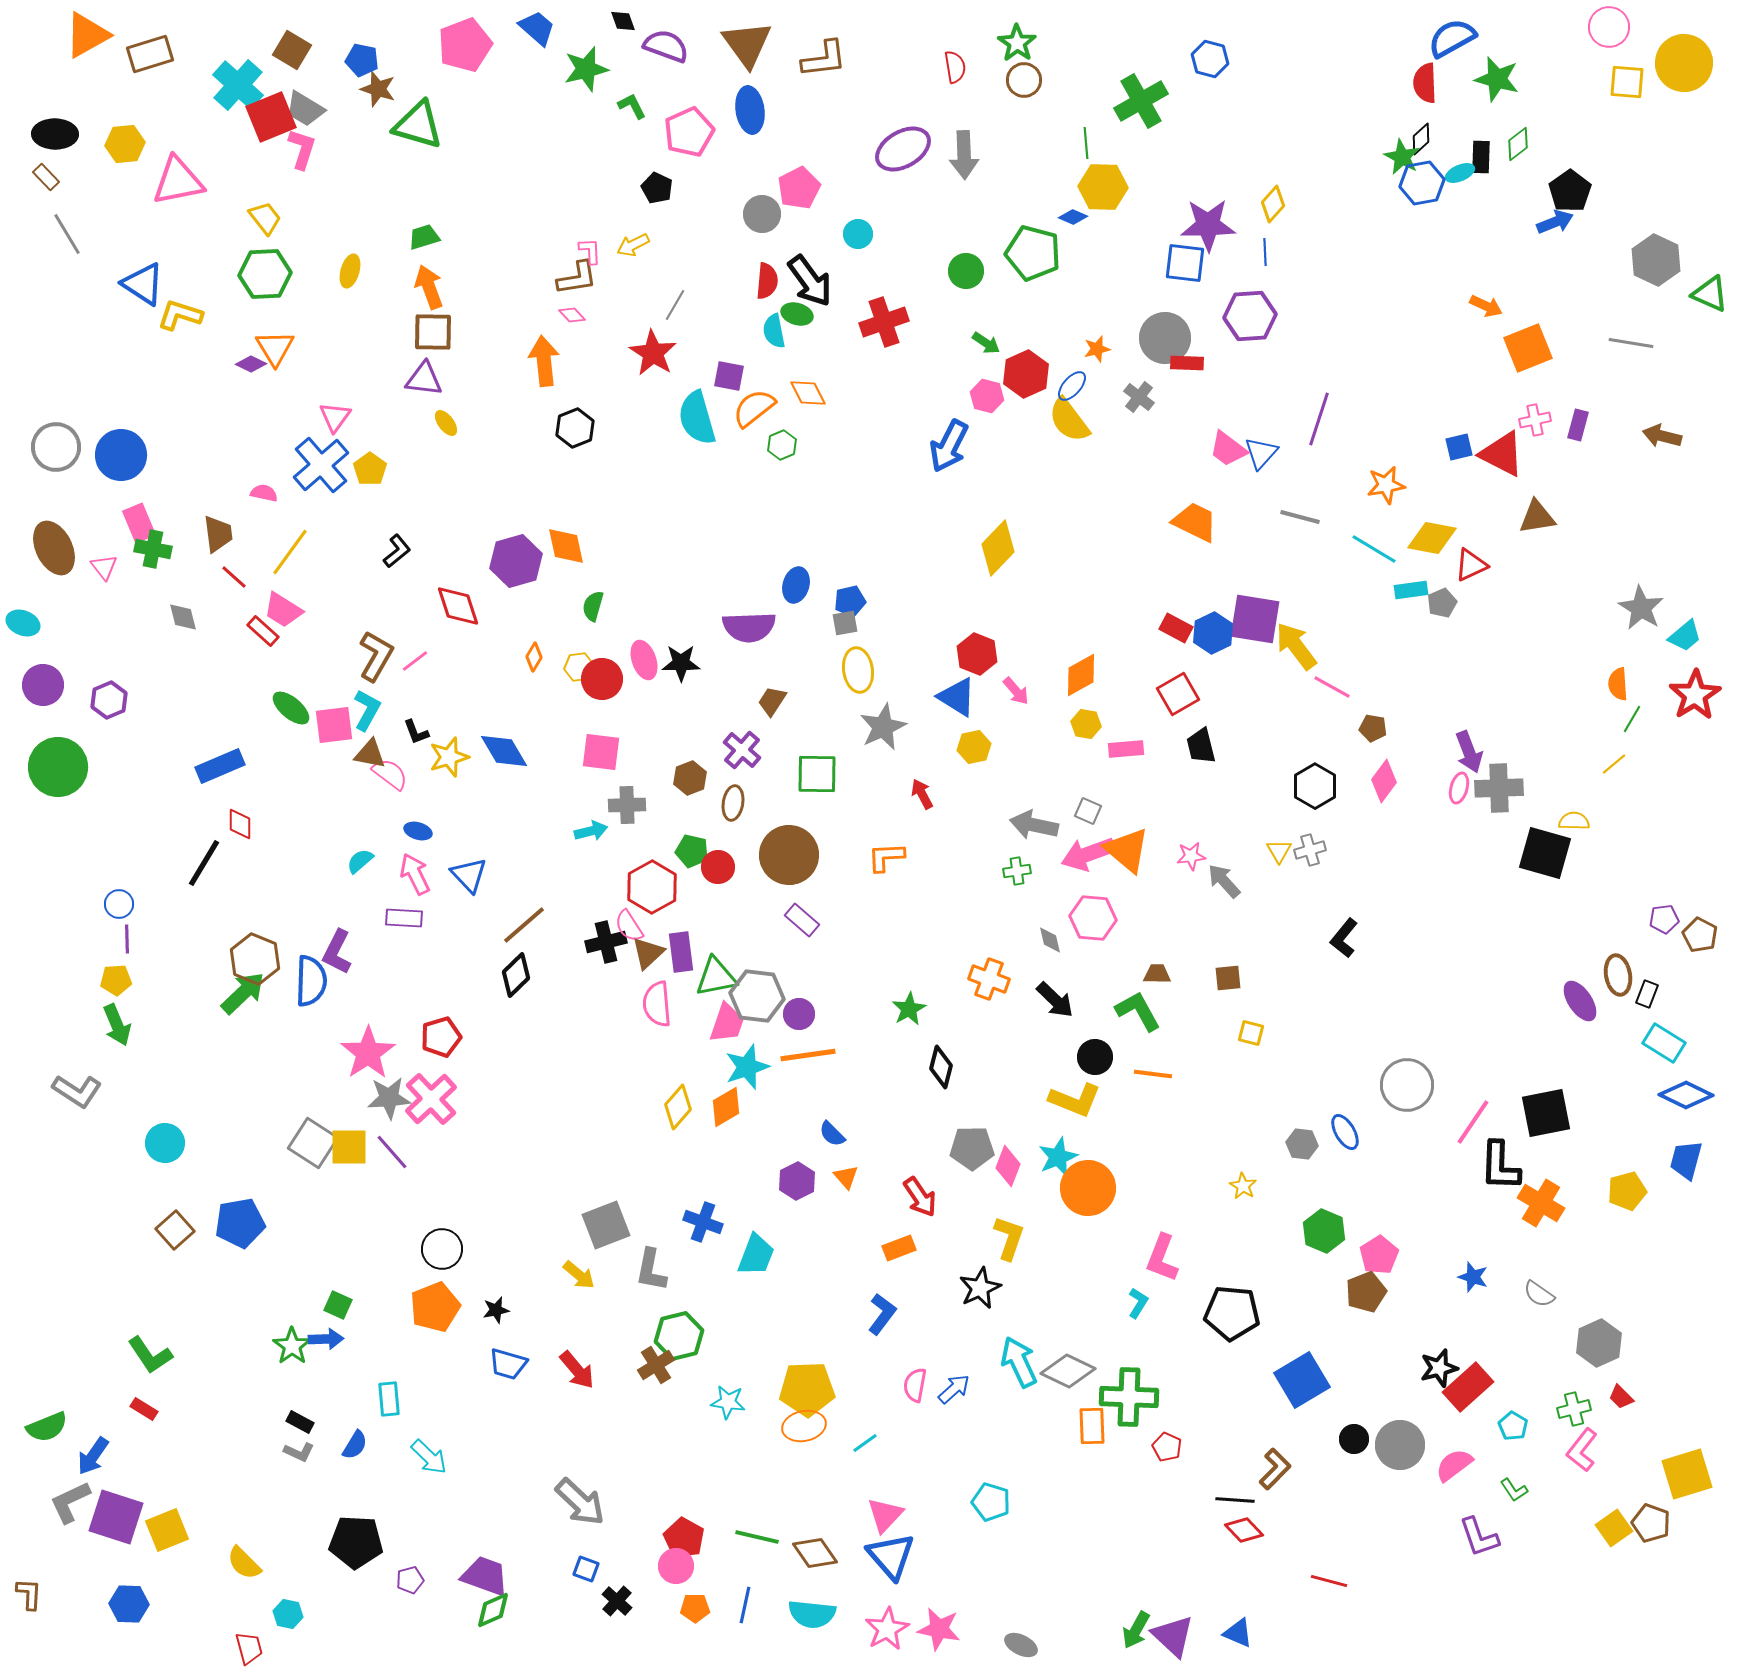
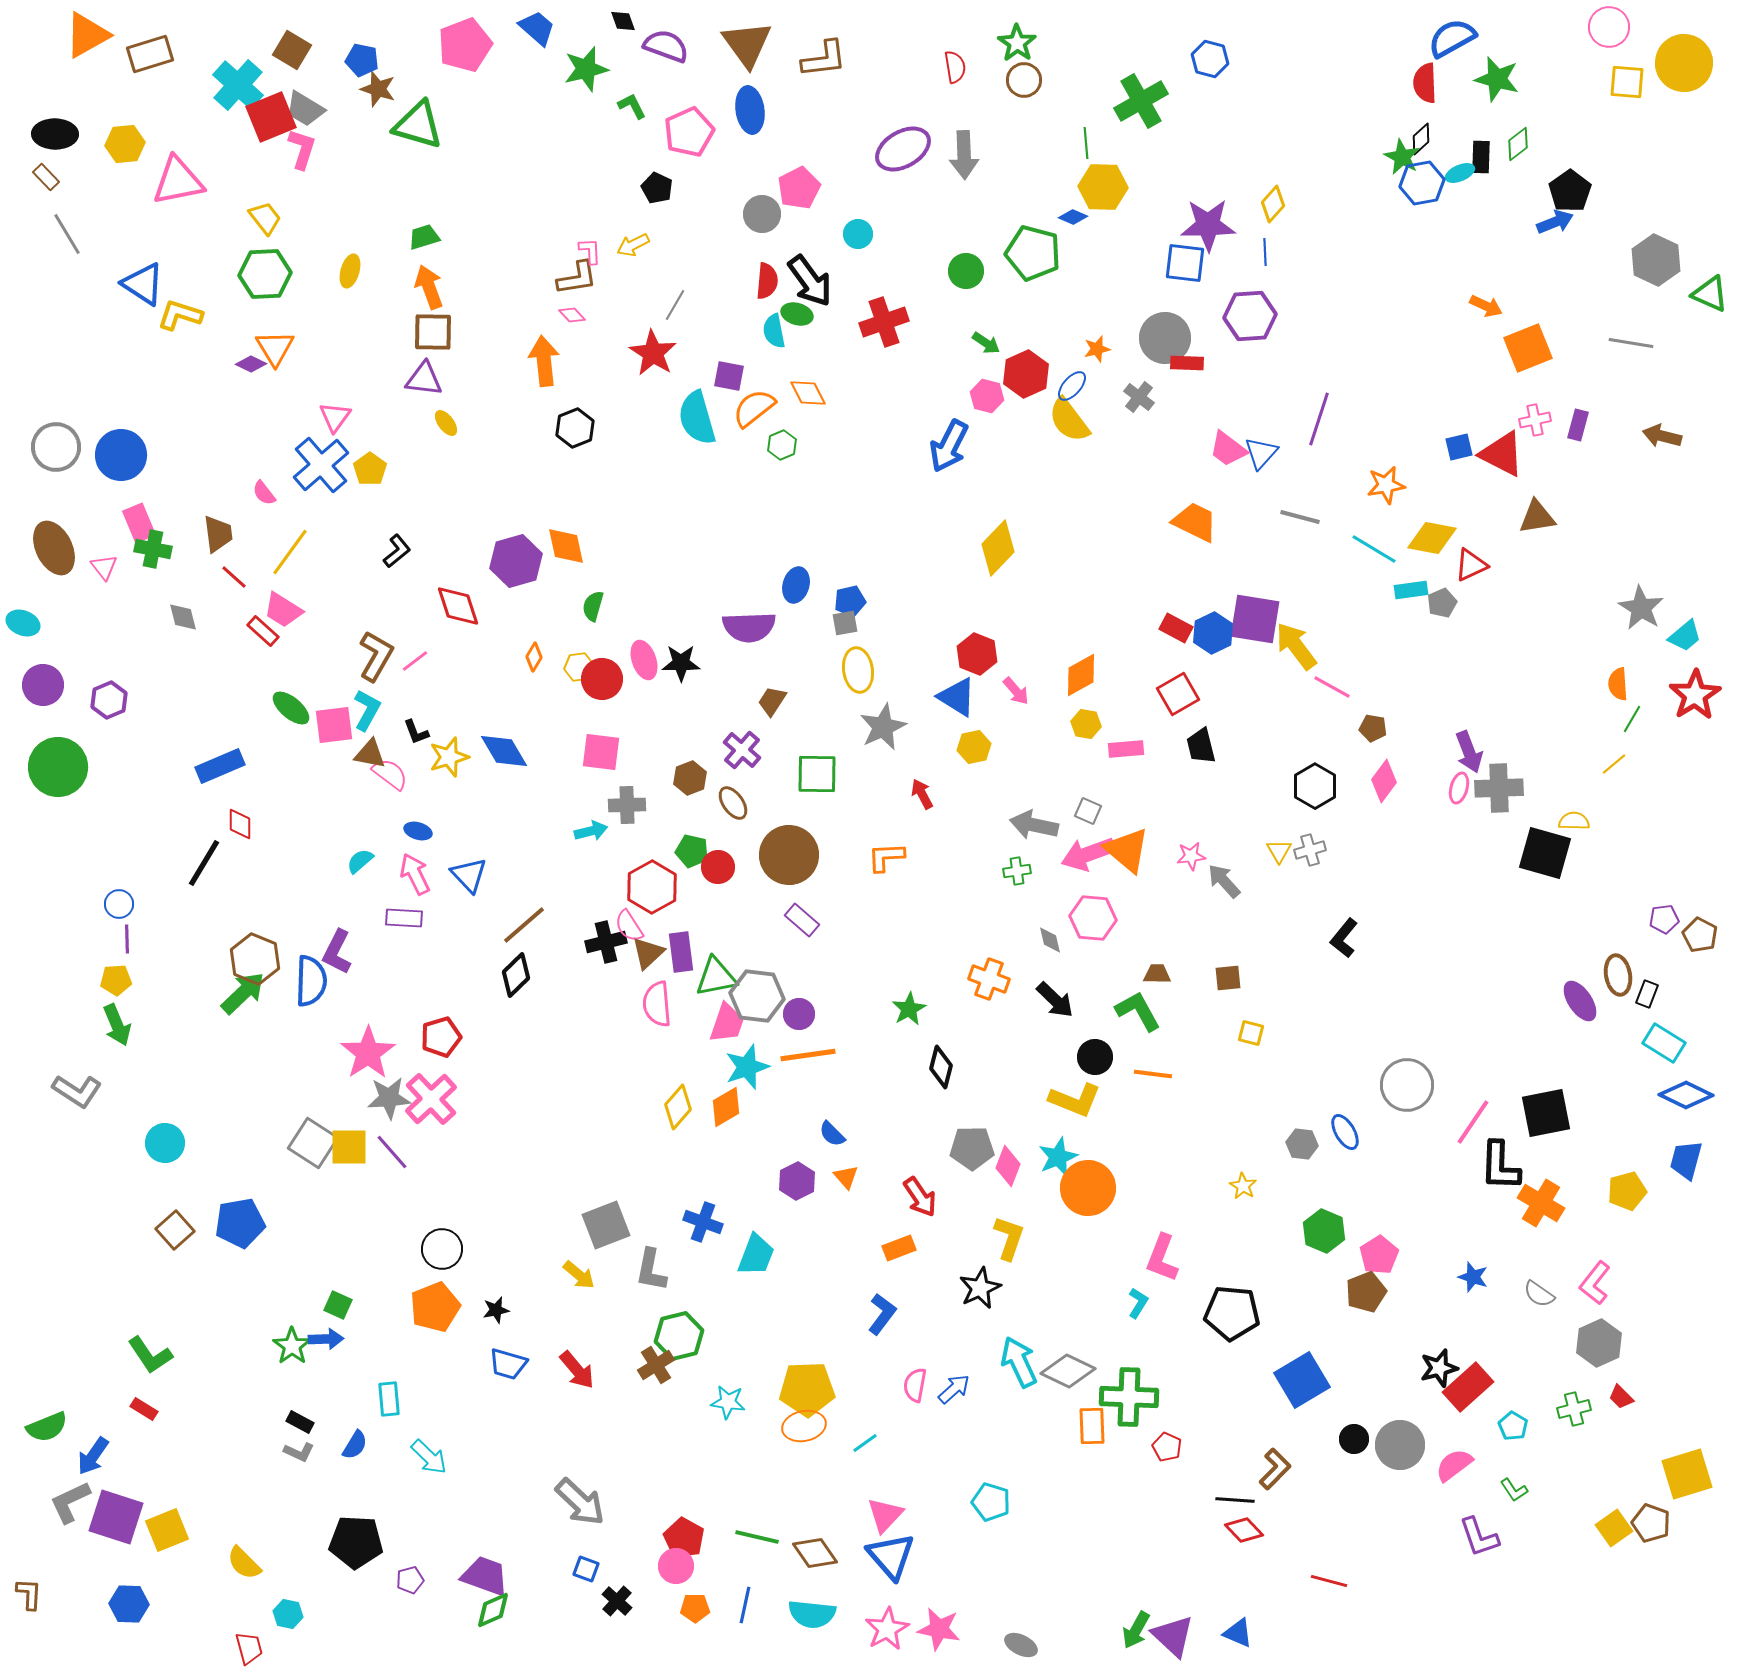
pink semicircle at (264, 493): rotated 140 degrees counterclockwise
brown ellipse at (733, 803): rotated 44 degrees counterclockwise
pink L-shape at (1582, 1450): moved 13 px right, 167 px up
